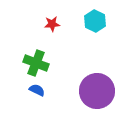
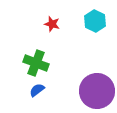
red star: rotated 21 degrees clockwise
blue semicircle: rotated 63 degrees counterclockwise
